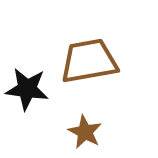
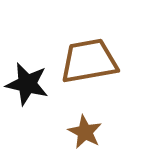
black star: moved 5 px up; rotated 6 degrees clockwise
